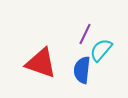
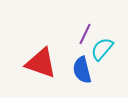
cyan semicircle: moved 1 px right, 1 px up
blue semicircle: rotated 20 degrees counterclockwise
